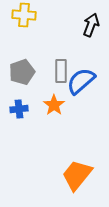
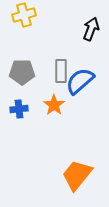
yellow cross: rotated 20 degrees counterclockwise
black arrow: moved 4 px down
gray pentagon: rotated 20 degrees clockwise
blue semicircle: moved 1 px left
